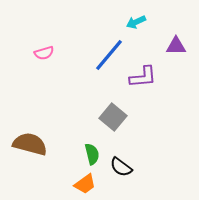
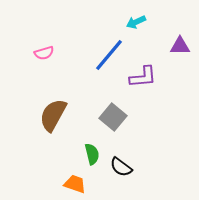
purple triangle: moved 4 px right
brown semicircle: moved 23 px right, 29 px up; rotated 76 degrees counterclockwise
orange trapezoid: moved 10 px left; rotated 125 degrees counterclockwise
